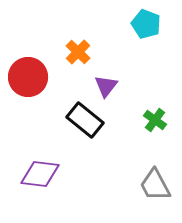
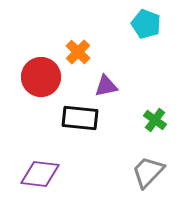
red circle: moved 13 px right
purple triangle: rotated 40 degrees clockwise
black rectangle: moved 5 px left, 2 px up; rotated 33 degrees counterclockwise
gray trapezoid: moved 7 px left, 13 px up; rotated 72 degrees clockwise
